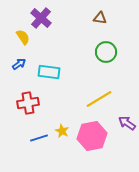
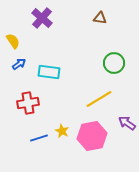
purple cross: moved 1 px right
yellow semicircle: moved 10 px left, 4 px down
green circle: moved 8 px right, 11 px down
